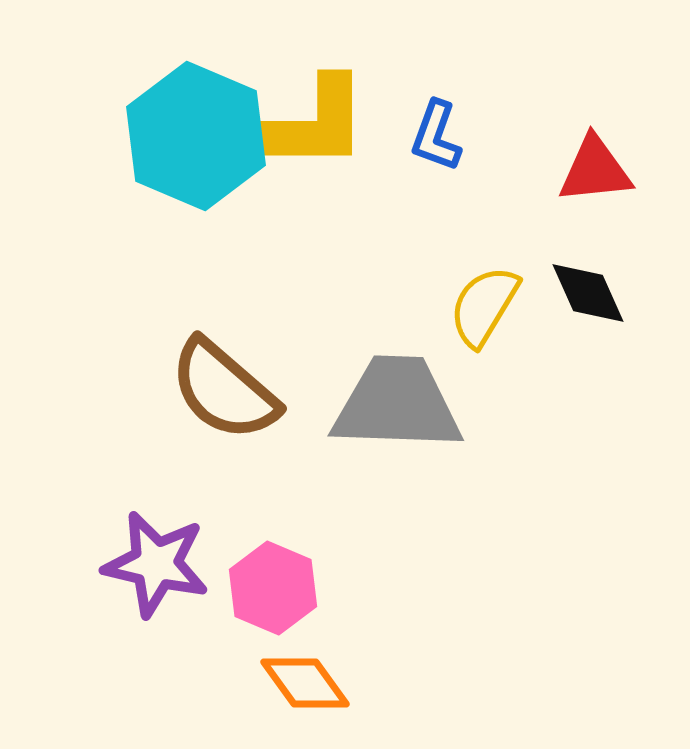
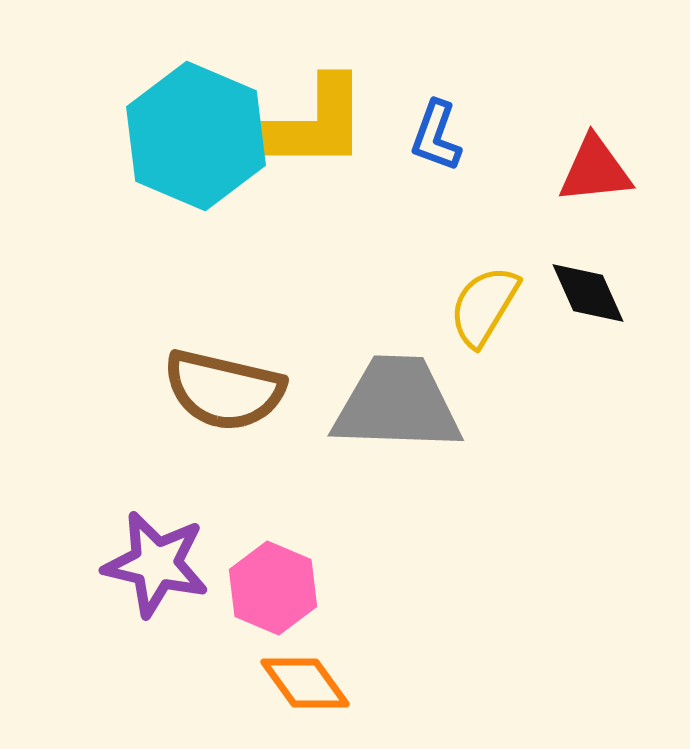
brown semicircle: rotated 28 degrees counterclockwise
